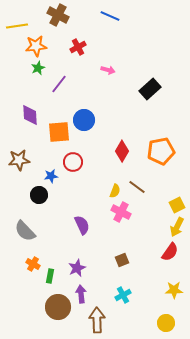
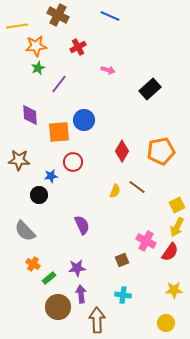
brown star: rotated 10 degrees clockwise
pink cross: moved 25 px right, 29 px down
purple star: rotated 18 degrees clockwise
green rectangle: moved 1 px left, 2 px down; rotated 40 degrees clockwise
cyan cross: rotated 35 degrees clockwise
